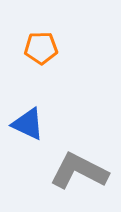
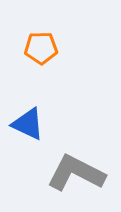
gray L-shape: moved 3 px left, 2 px down
